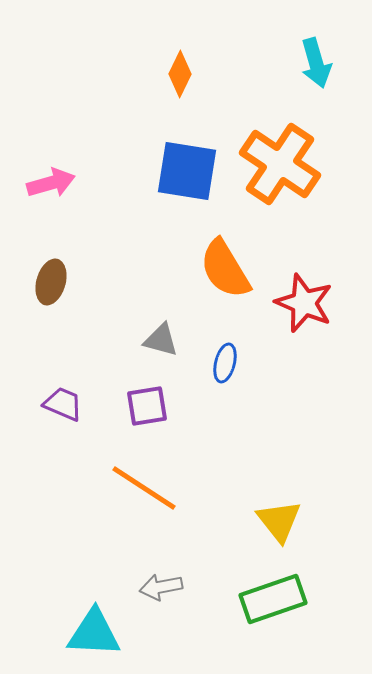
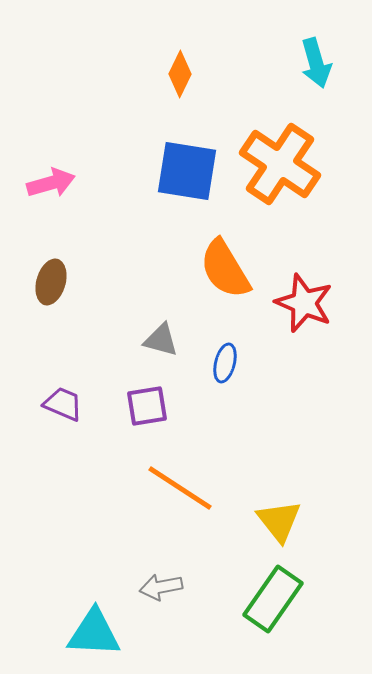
orange line: moved 36 px right
green rectangle: rotated 36 degrees counterclockwise
